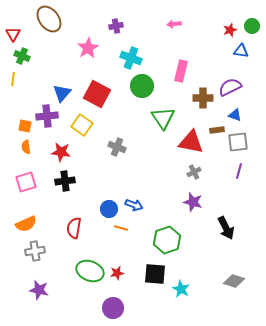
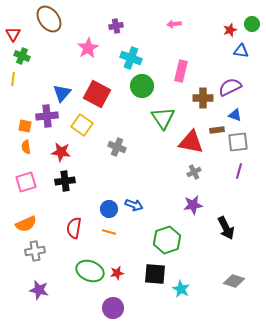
green circle at (252, 26): moved 2 px up
purple star at (193, 202): moved 3 px down; rotated 24 degrees counterclockwise
orange line at (121, 228): moved 12 px left, 4 px down
